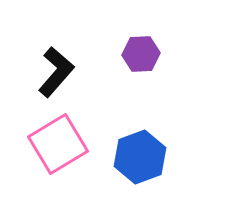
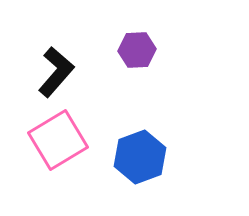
purple hexagon: moved 4 px left, 4 px up
pink square: moved 4 px up
